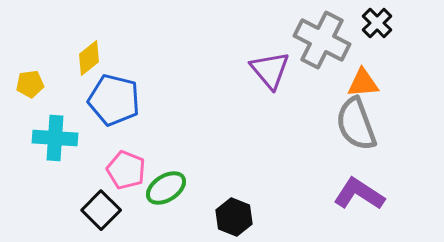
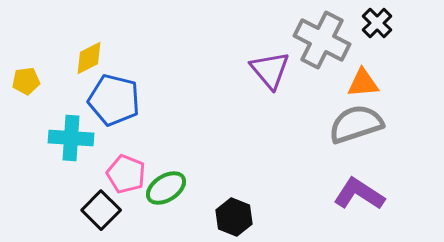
yellow diamond: rotated 12 degrees clockwise
yellow pentagon: moved 4 px left, 3 px up
gray semicircle: rotated 92 degrees clockwise
cyan cross: moved 16 px right
pink pentagon: moved 4 px down
